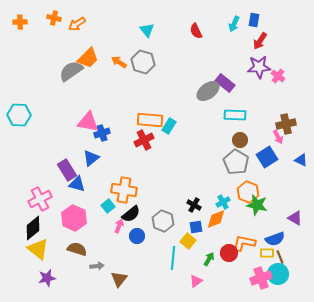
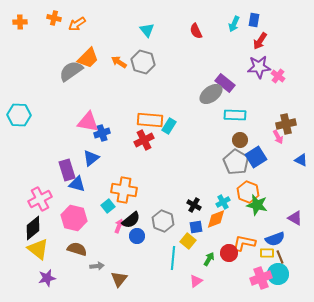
gray ellipse at (208, 91): moved 3 px right, 3 px down
blue square at (267, 157): moved 11 px left
purple rectangle at (67, 170): rotated 15 degrees clockwise
black semicircle at (131, 214): moved 6 px down
pink hexagon at (74, 218): rotated 10 degrees counterclockwise
